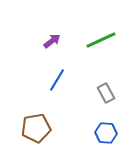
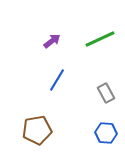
green line: moved 1 px left, 1 px up
brown pentagon: moved 1 px right, 2 px down
